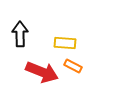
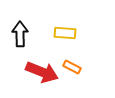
yellow rectangle: moved 10 px up
orange rectangle: moved 1 px left, 1 px down
